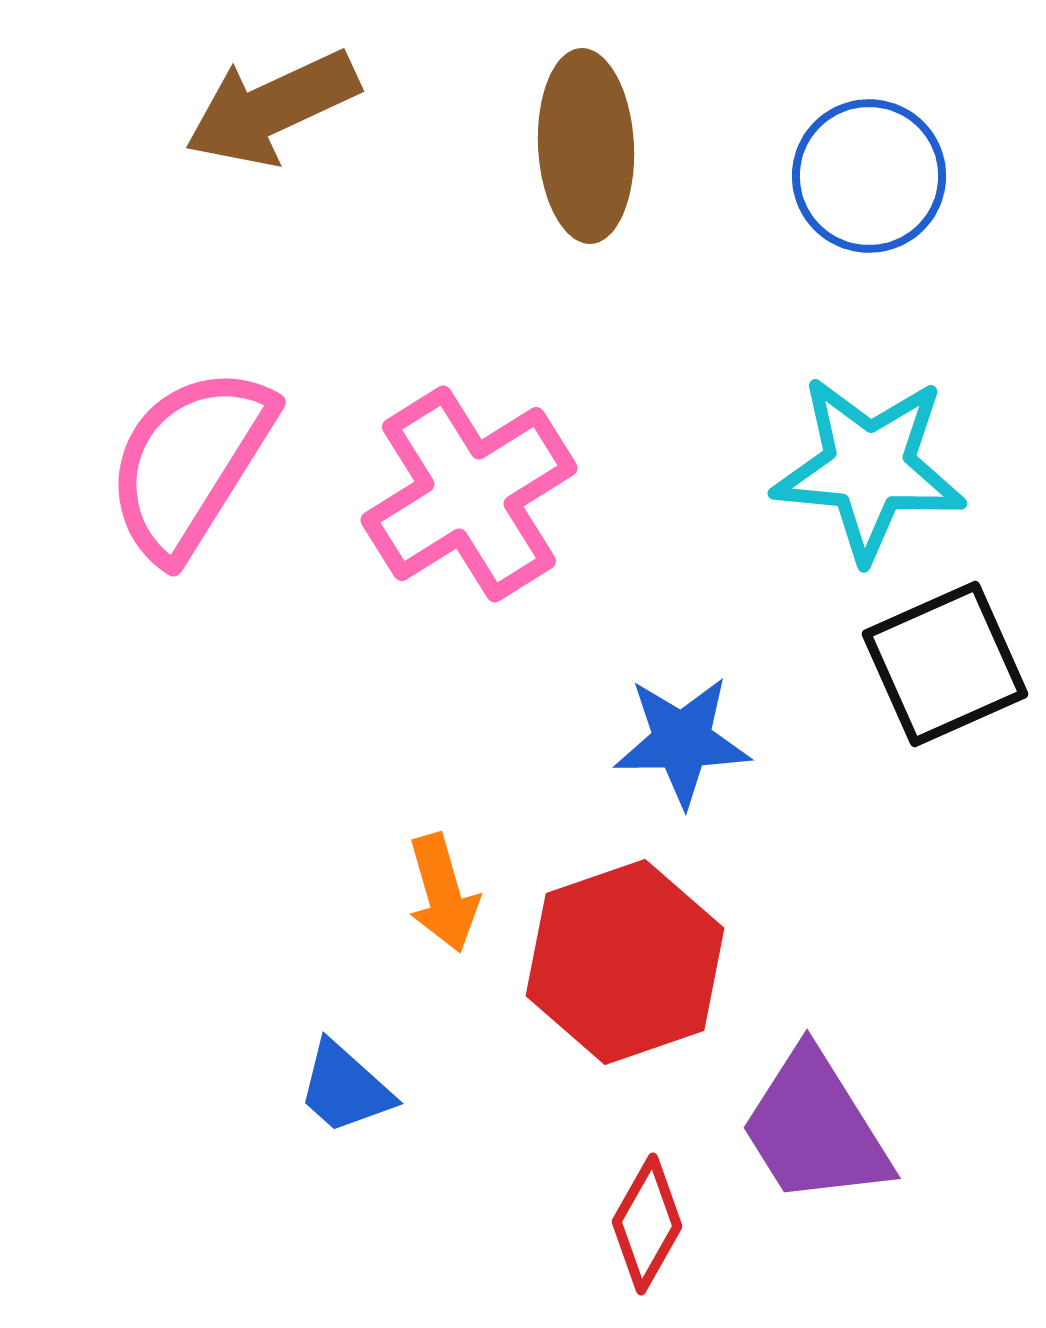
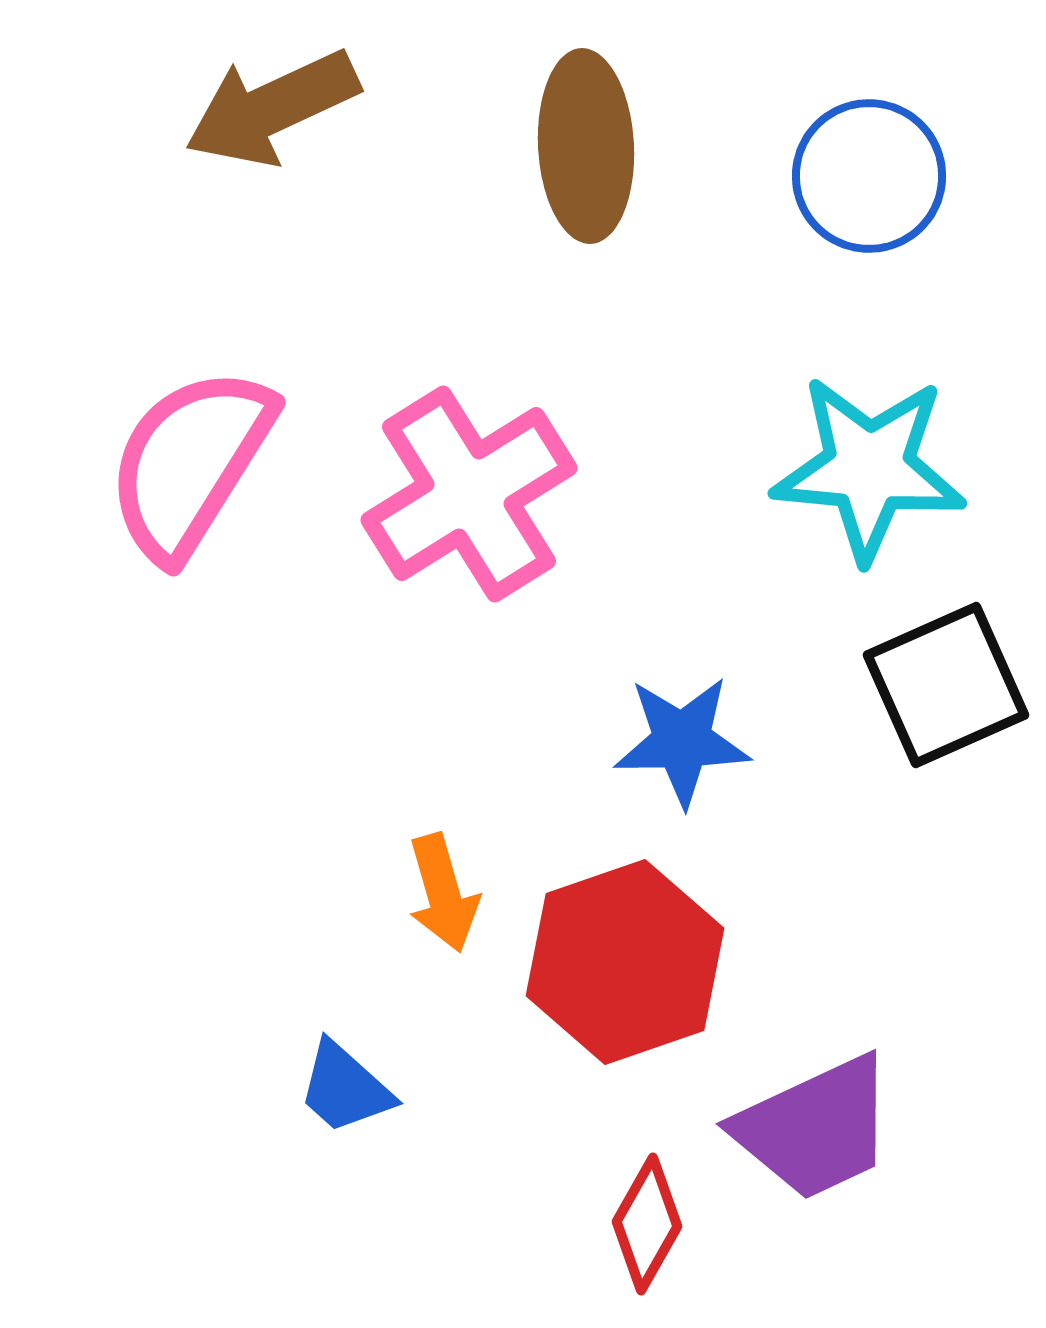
black square: moved 1 px right, 21 px down
purple trapezoid: rotated 83 degrees counterclockwise
